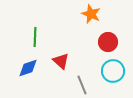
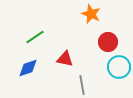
green line: rotated 54 degrees clockwise
red triangle: moved 4 px right, 2 px up; rotated 30 degrees counterclockwise
cyan circle: moved 6 px right, 4 px up
gray line: rotated 12 degrees clockwise
